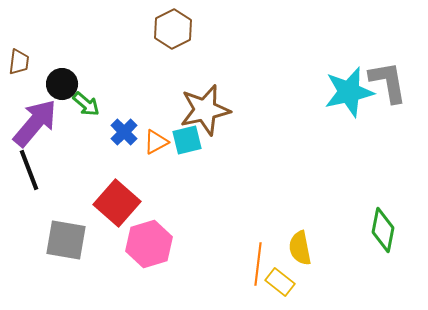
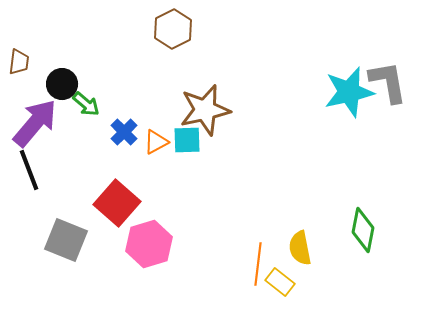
cyan square: rotated 12 degrees clockwise
green diamond: moved 20 px left
gray square: rotated 12 degrees clockwise
